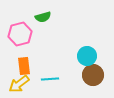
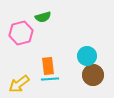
pink hexagon: moved 1 px right, 1 px up
orange rectangle: moved 24 px right
